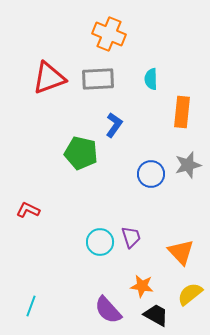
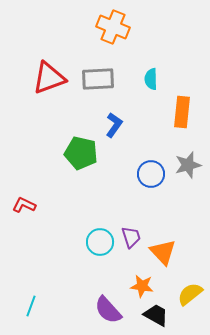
orange cross: moved 4 px right, 7 px up
red L-shape: moved 4 px left, 5 px up
orange triangle: moved 18 px left
